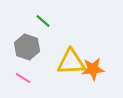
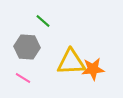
gray hexagon: rotated 15 degrees counterclockwise
